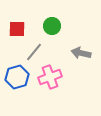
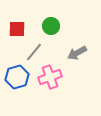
green circle: moved 1 px left
gray arrow: moved 4 px left; rotated 42 degrees counterclockwise
